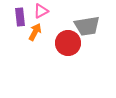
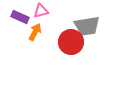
pink triangle: rotated 14 degrees clockwise
purple rectangle: rotated 60 degrees counterclockwise
red circle: moved 3 px right, 1 px up
